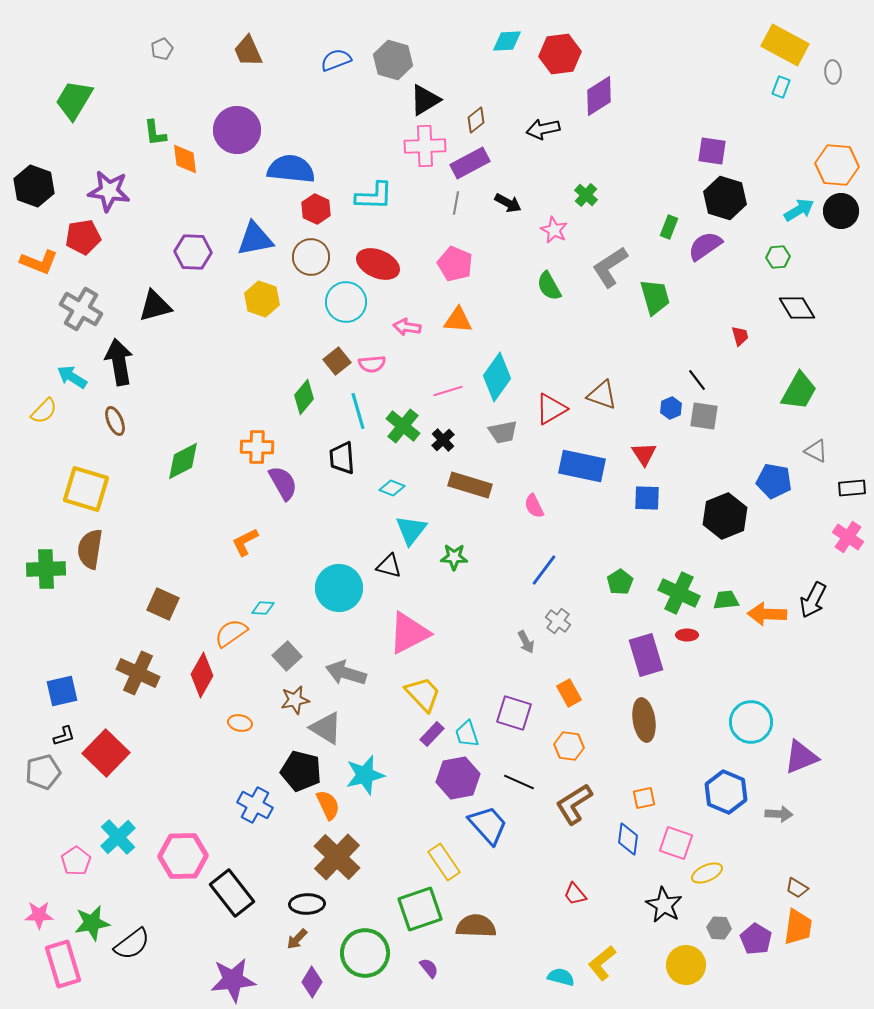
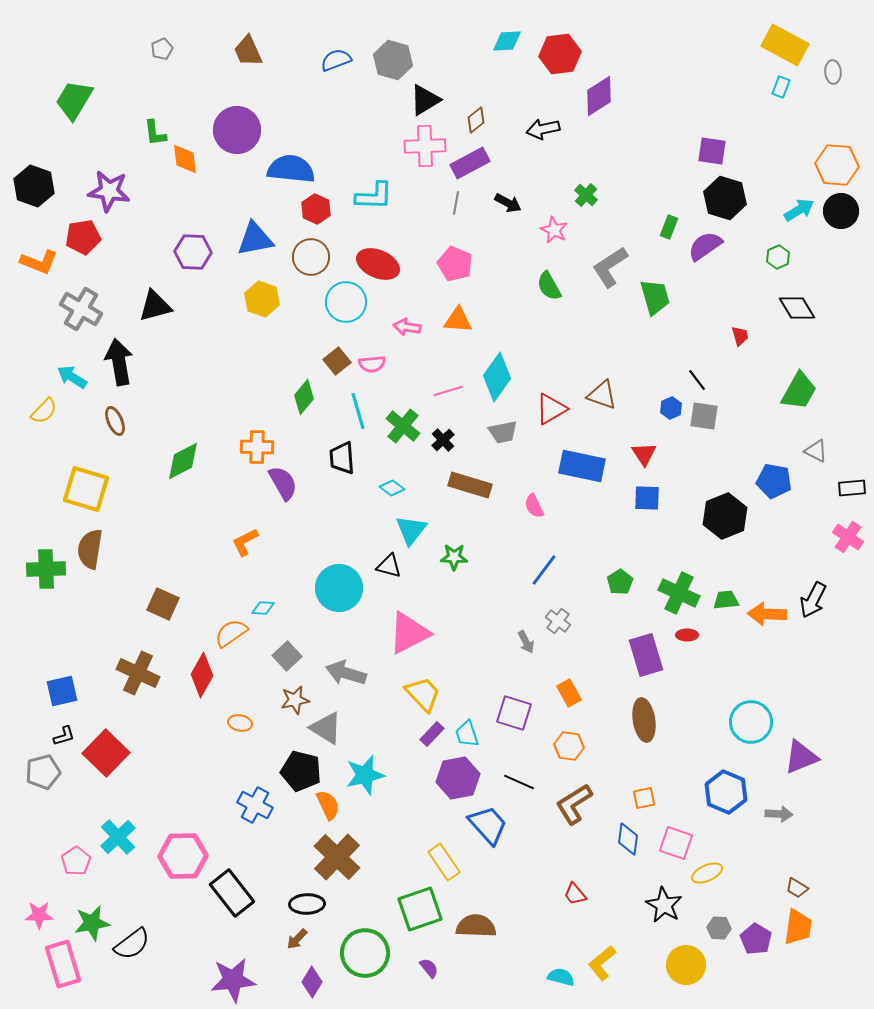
green hexagon at (778, 257): rotated 20 degrees counterclockwise
cyan diamond at (392, 488): rotated 15 degrees clockwise
